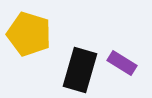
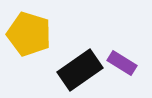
black rectangle: rotated 39 degrees clockwise
